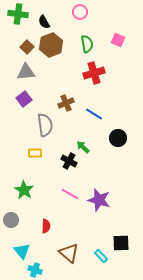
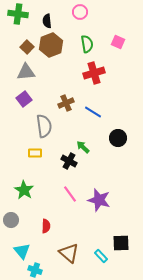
black semicircle: moved 3 px right, 1 px up; rotated 24 degrees clockwise
pink square: moved 2 px down
blue line: moved 1 px left, 2 px up
gray semicircle: moved 1 px left, 1 px down
pink line: rotated 24 degrees clockwise
